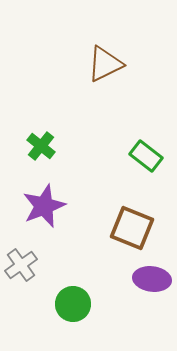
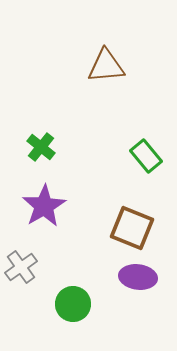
brown triangle: moved 1 px right, 2 px down; rotated 21 degrees clockwise
green cross: moved 1 px down
green rectangle: rotated 12 degrees clockwise
purple star: rotated 9 degrees counterclockwise
gray cross: moved 2 px down
purple ellipse: moved 14 px left, 2 px up
